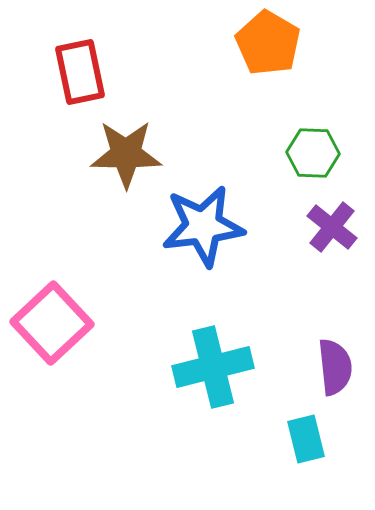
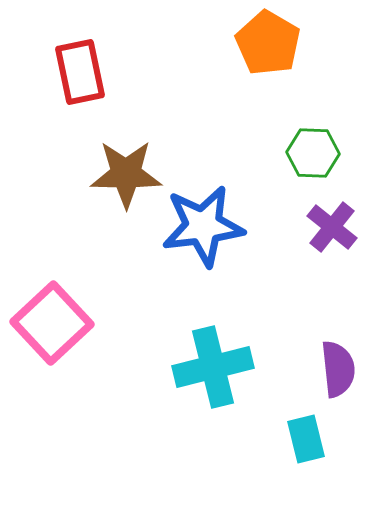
brown star: moved 20 px down
purple semicircle: moved 3 px right, 2 px down
